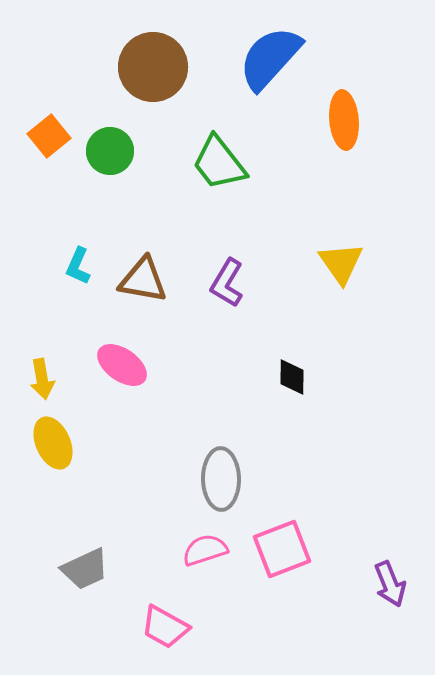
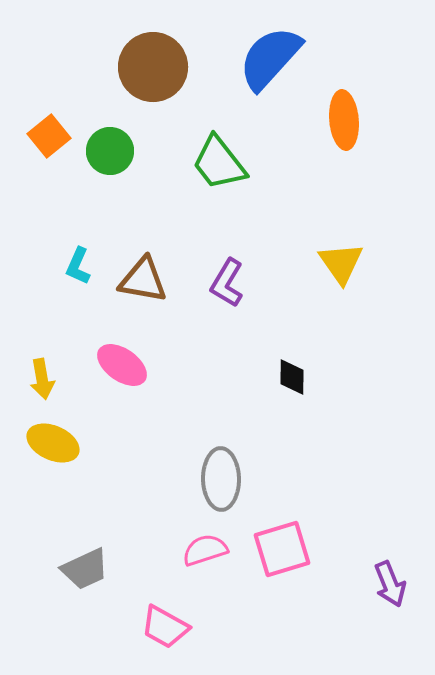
yellow ellipse: rotated 42 degrees counterclockwise
pink square: rotated 4 degrees clockwise
